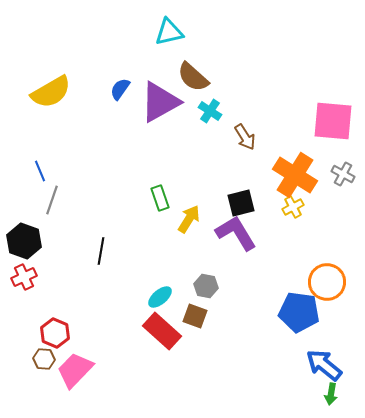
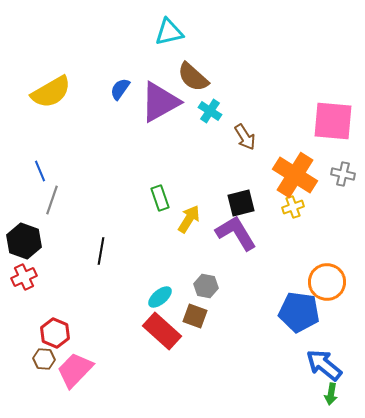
gray cross: rotated 15 degrees counterclockwise
yellow cross: rotated 10 degrees clockwise
